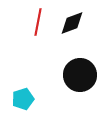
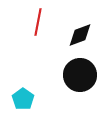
black diamond: moved 8 px right, 12 px down
cyan pentagon: rotated 20 degrees counterclockwise
